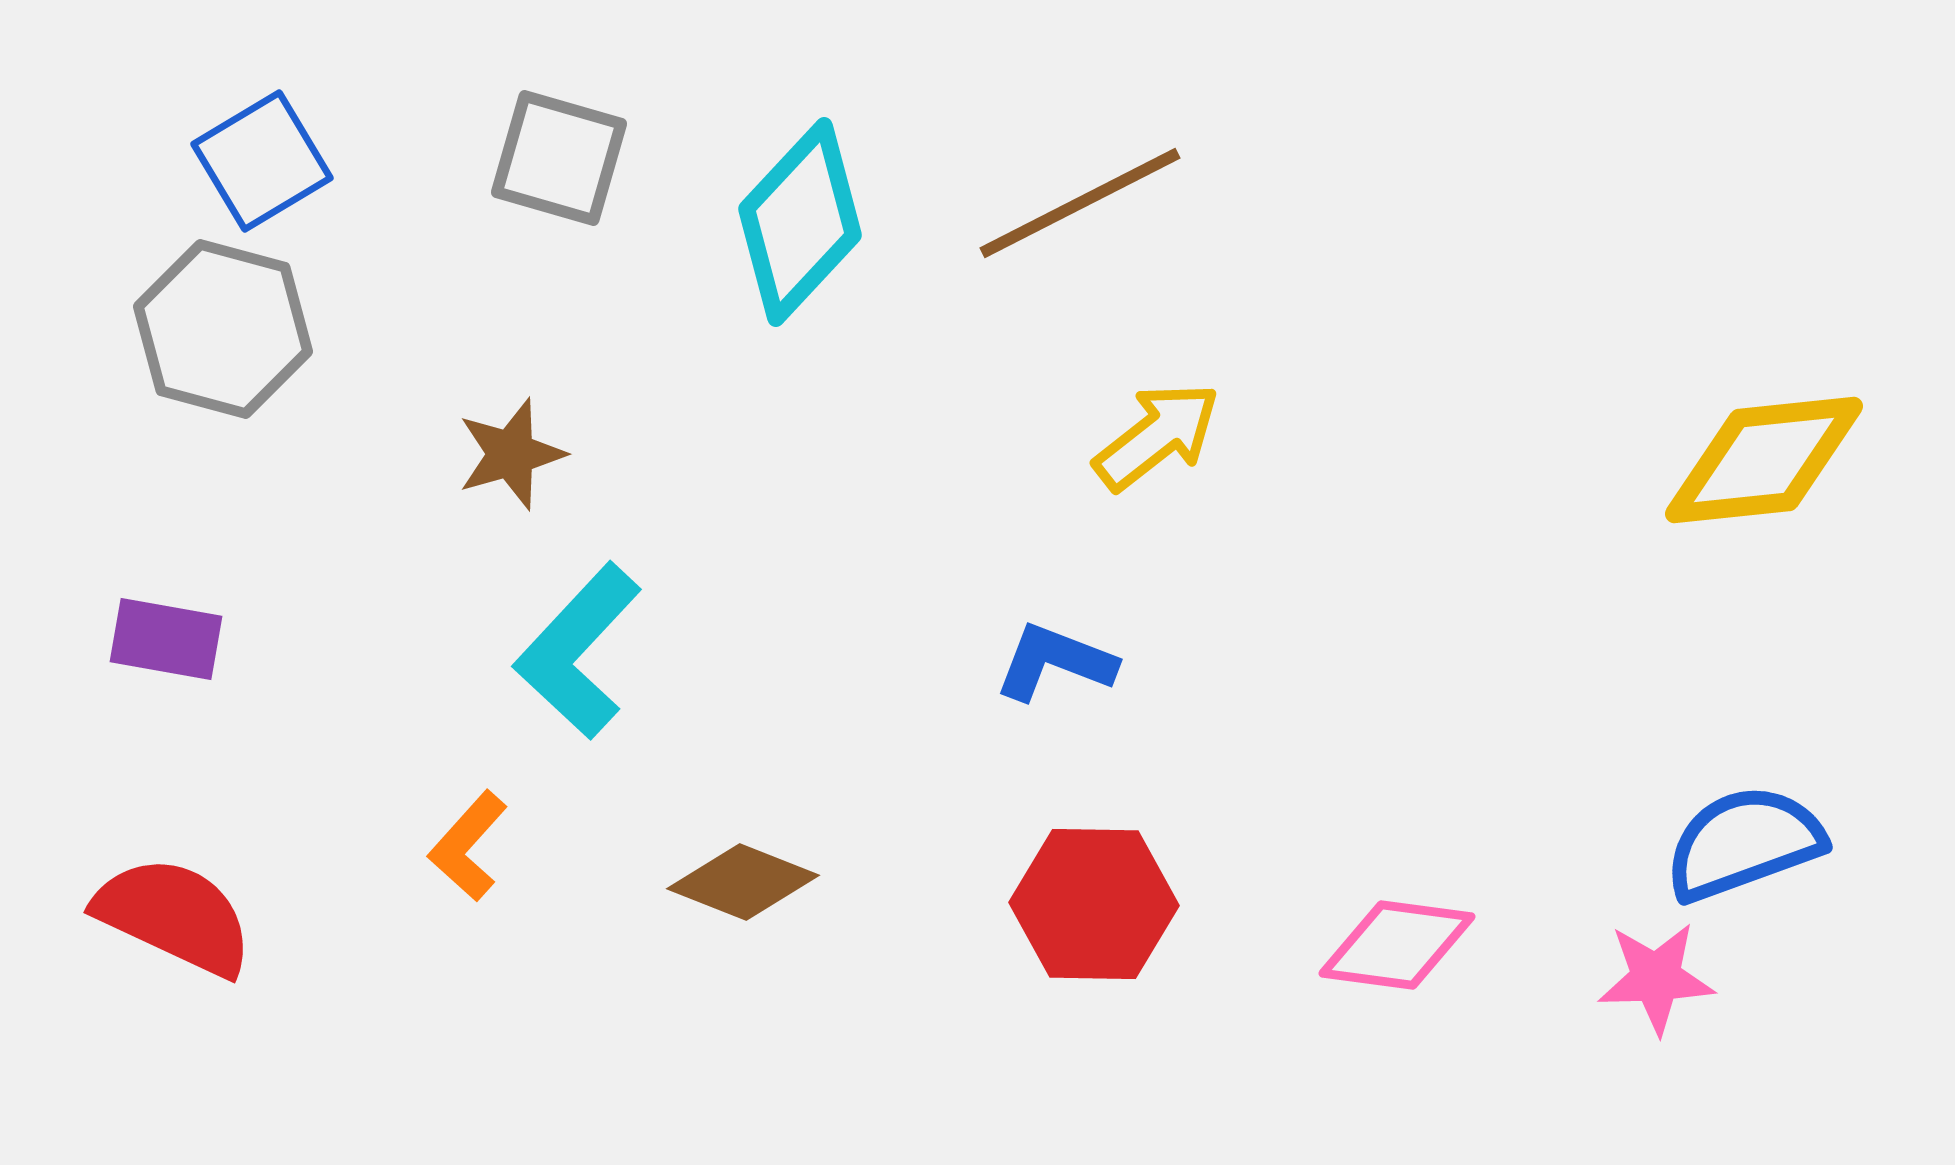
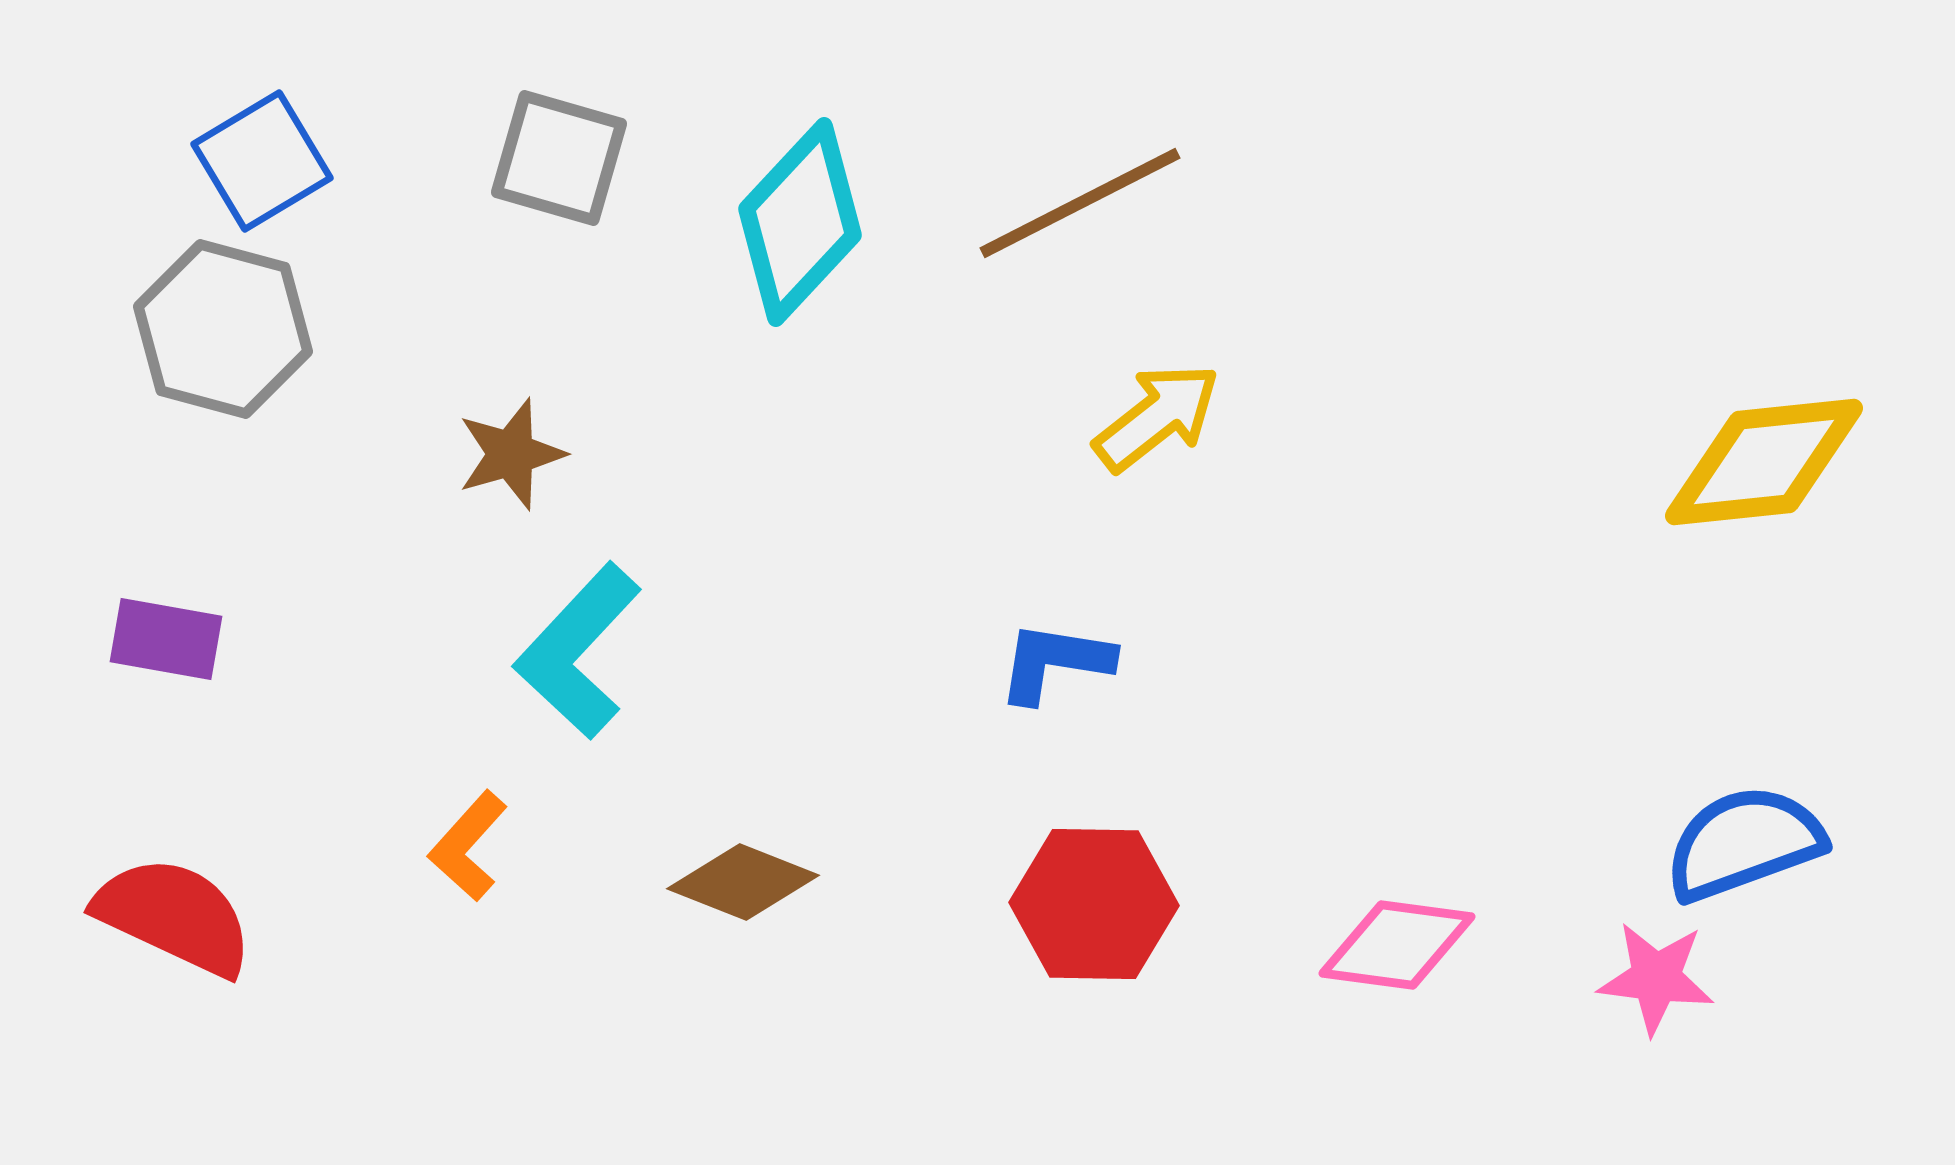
yellow arrow: moved 19 px up
yellow diamond: moved 2 px down
blue L-shape: rotated 12 degrees counterclockwise
pink star: rotated 9 degrees clockwise
